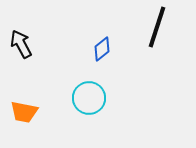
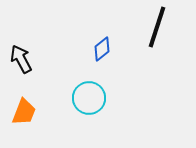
black arrow: moved 15 px down
orange trapezoid: rotated 80 degrees counterclockwise
